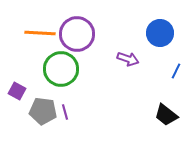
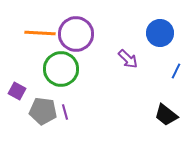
purple circle: moved 1 px left
purple arrow: rotated 25 degrees clockwise
